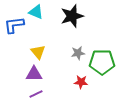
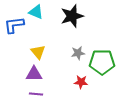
purple line: rotated 32 degrees clockwise
